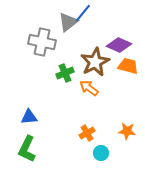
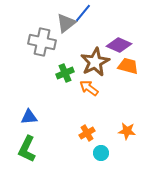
gray triangle: moved 2 px left, 1 px down
